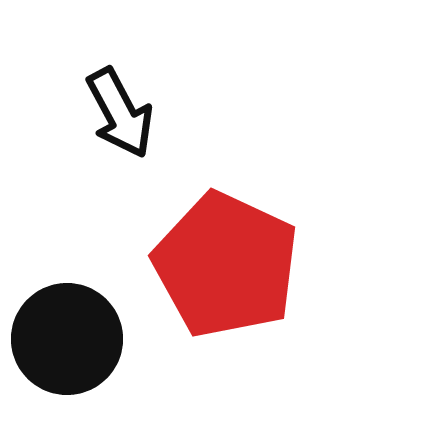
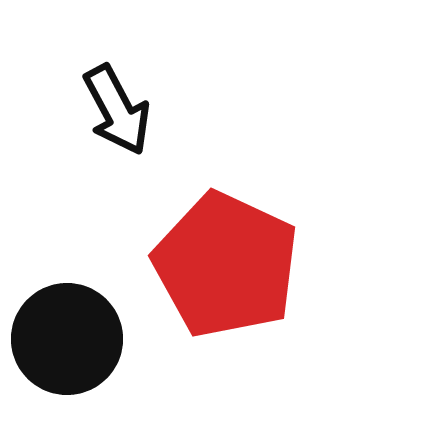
black arrow: moved 3 px left, 3 px up
